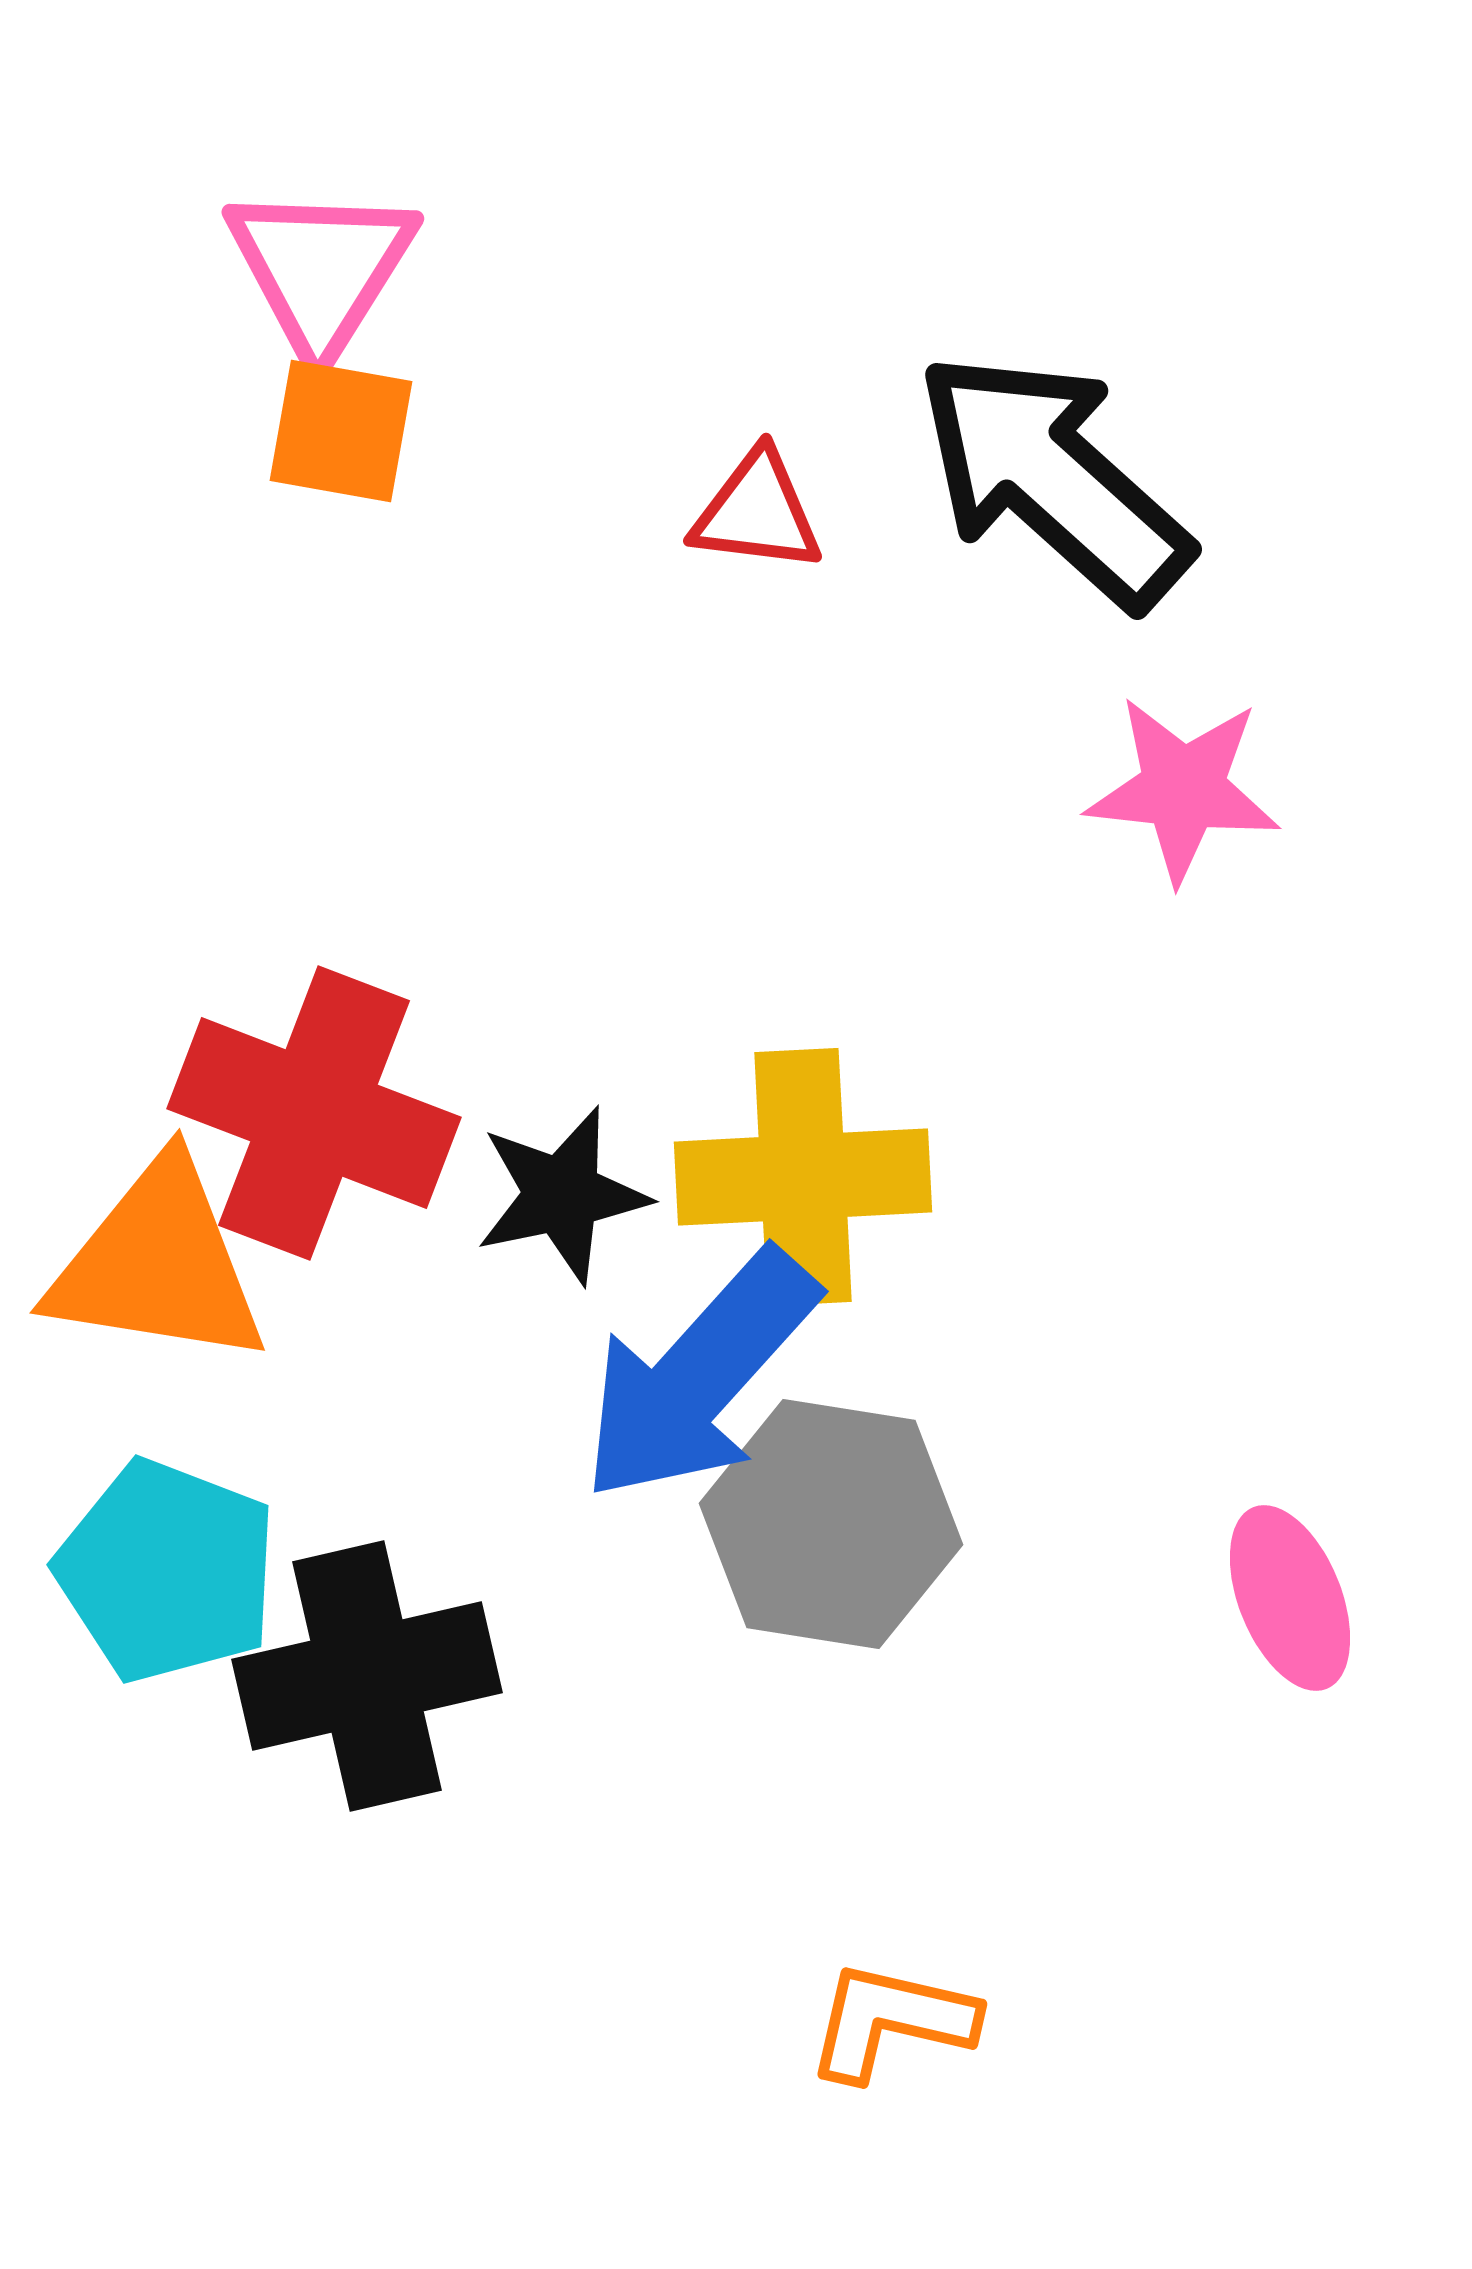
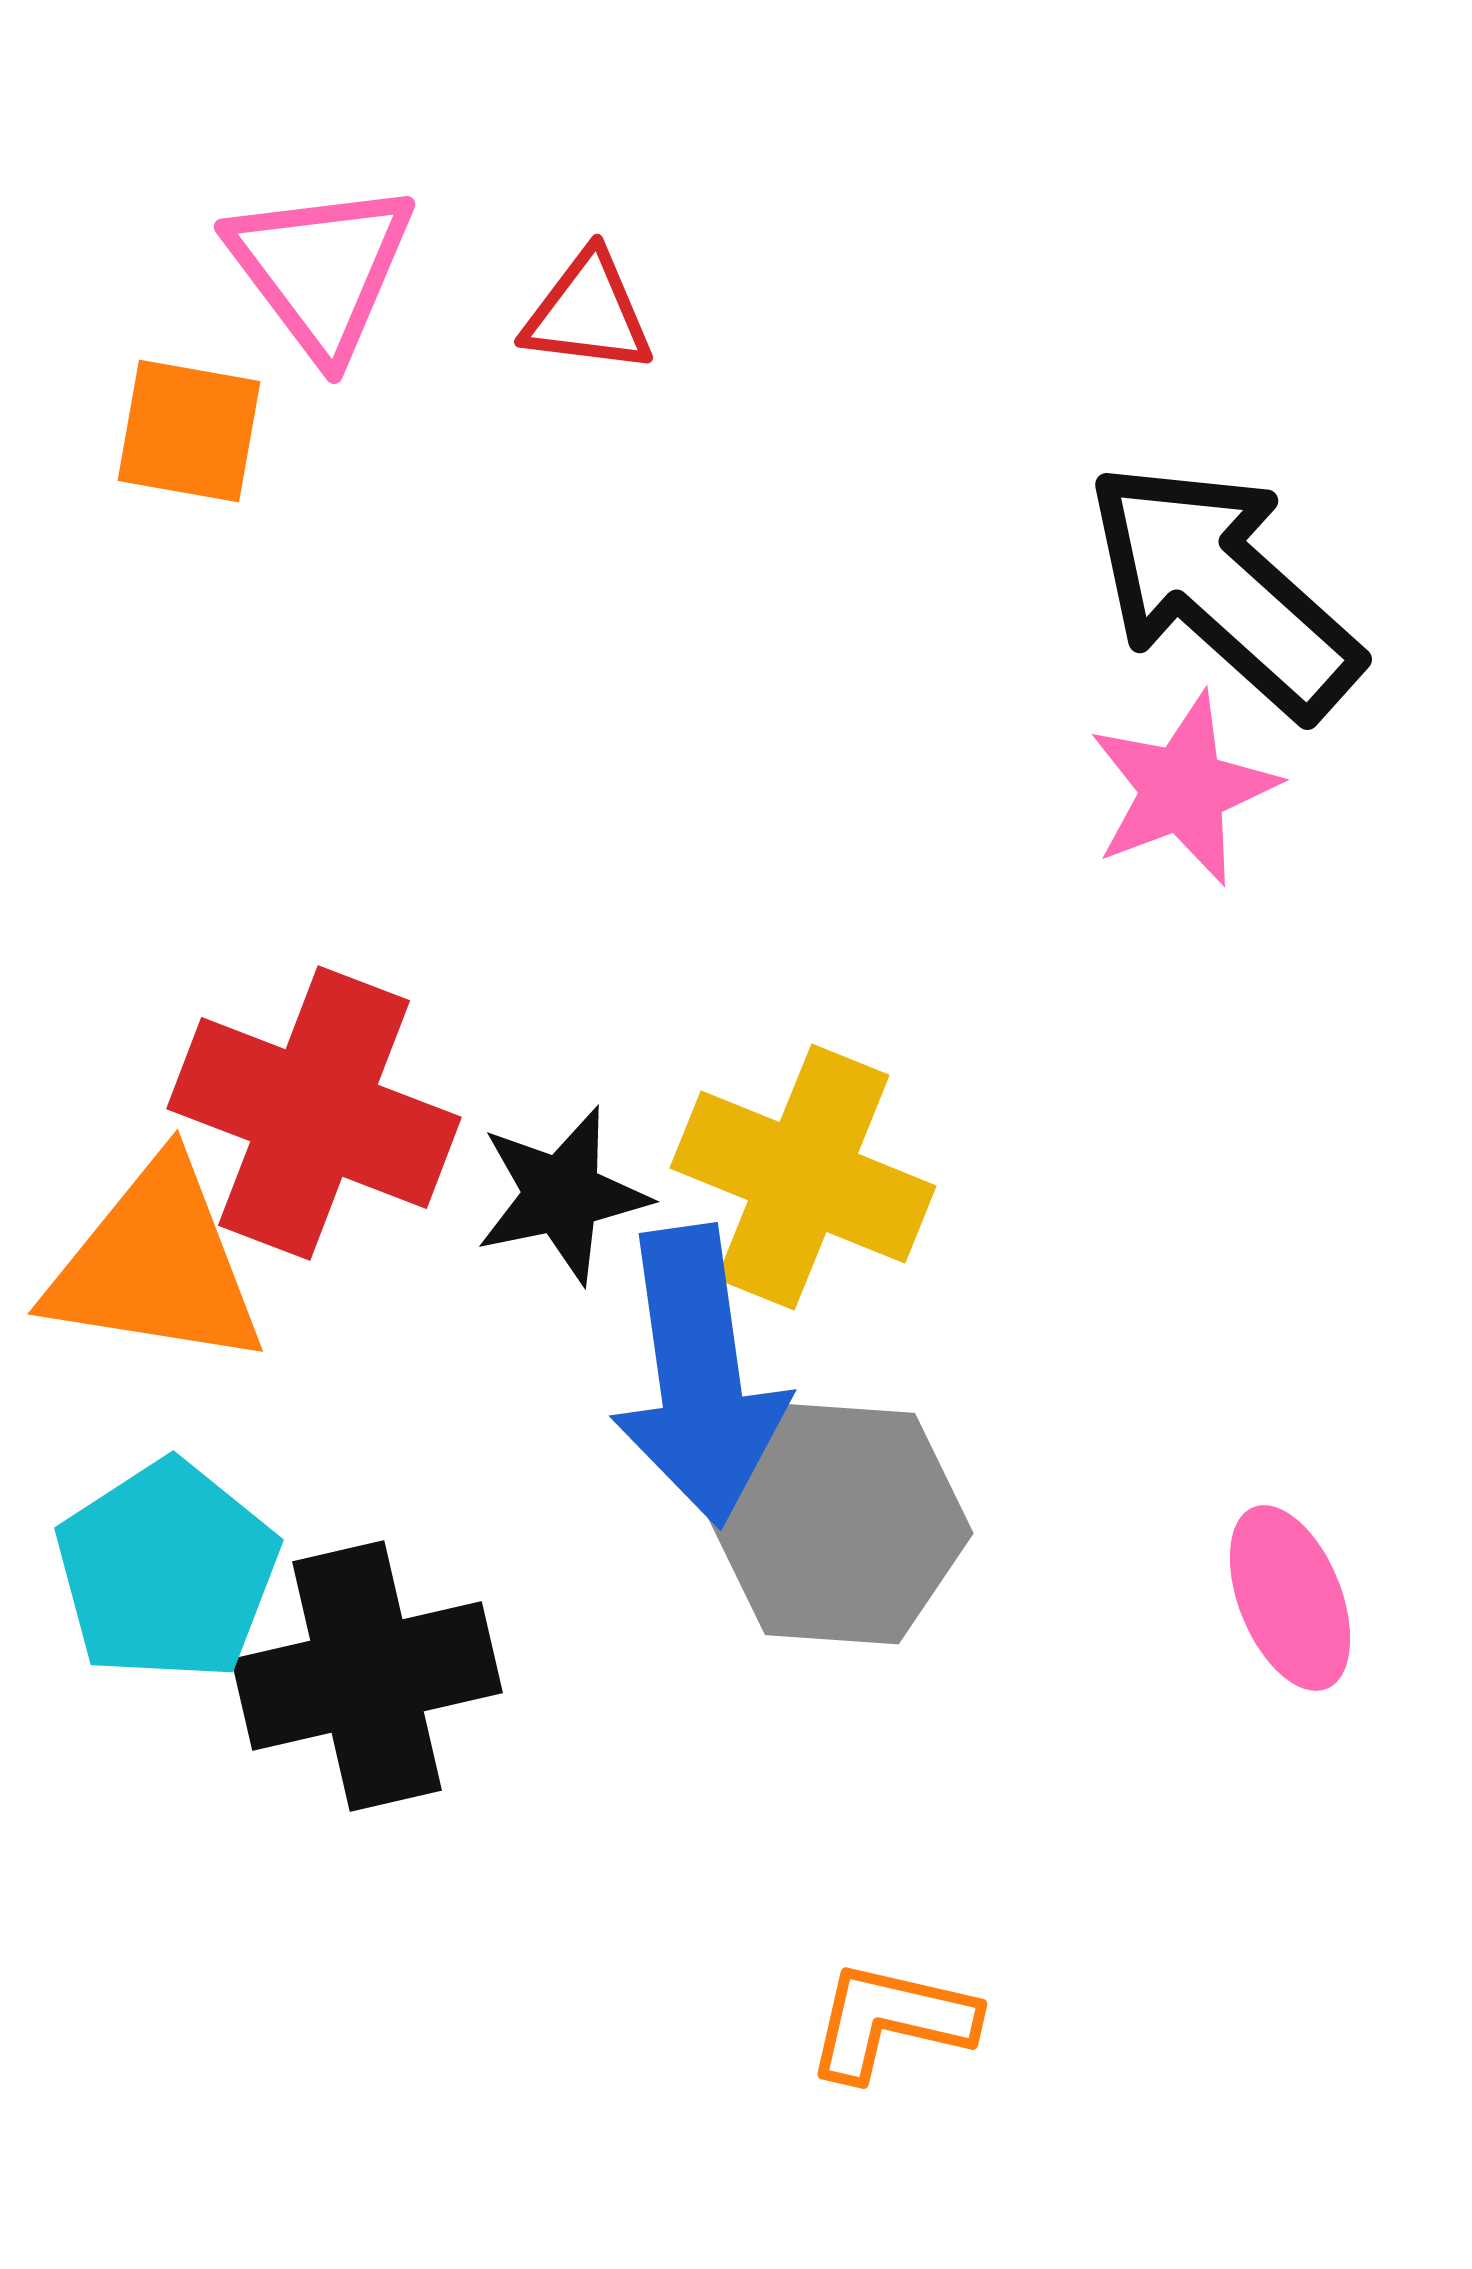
pink triangle: rotated 9 degrees counterclockwise
orange square: moved 152 px left
black arrow: moved 170 px right, 110 px down
red triangle: moved 169 px left, 199 px up
pink star: rotated 27 degrees counterclockwise
yellow cross: rotated 25 degrees clockwise
orange triangle: moved 2 px left, 1 px down
blue arrow: rotated 50 degrees counterclockwise
gray hexagon: moved 9 px right; rotated 5 degrees counterclockwise
cyan pentagon: rotated 18 degrees clockwise
